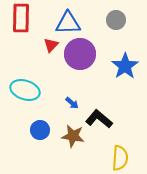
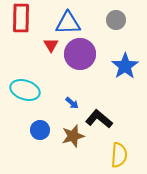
red triangle: rotated 14 degrees counterclockwise
brown star: rotated 25 degrees counterclockwise
yellow semicircle: moved 1 px left, 3 px up
